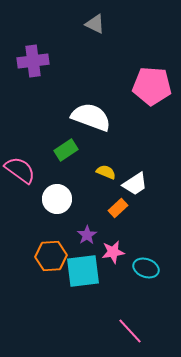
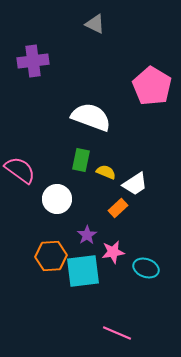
pink pentagon: rotated 27 degrees clockwise
green rectangle: moved 15 px right, 10 px down; rotated 45 degrees counterclockwise
pink line: moved 13 px left, 2 px down; rotated 24 degrees counterclockwise
